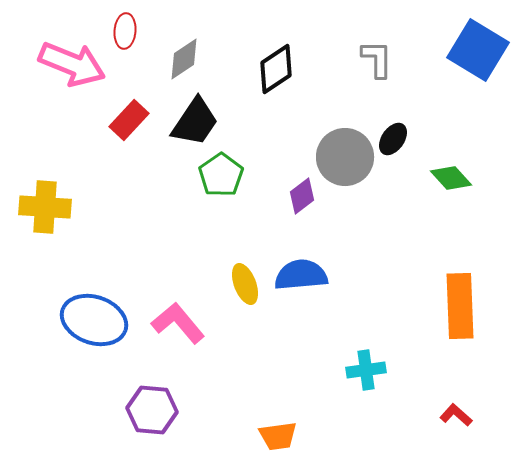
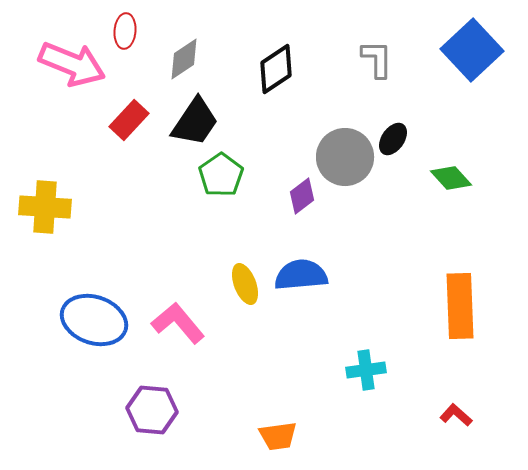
blue square: moved 6 px left; rotated 16 degrees clockwise
